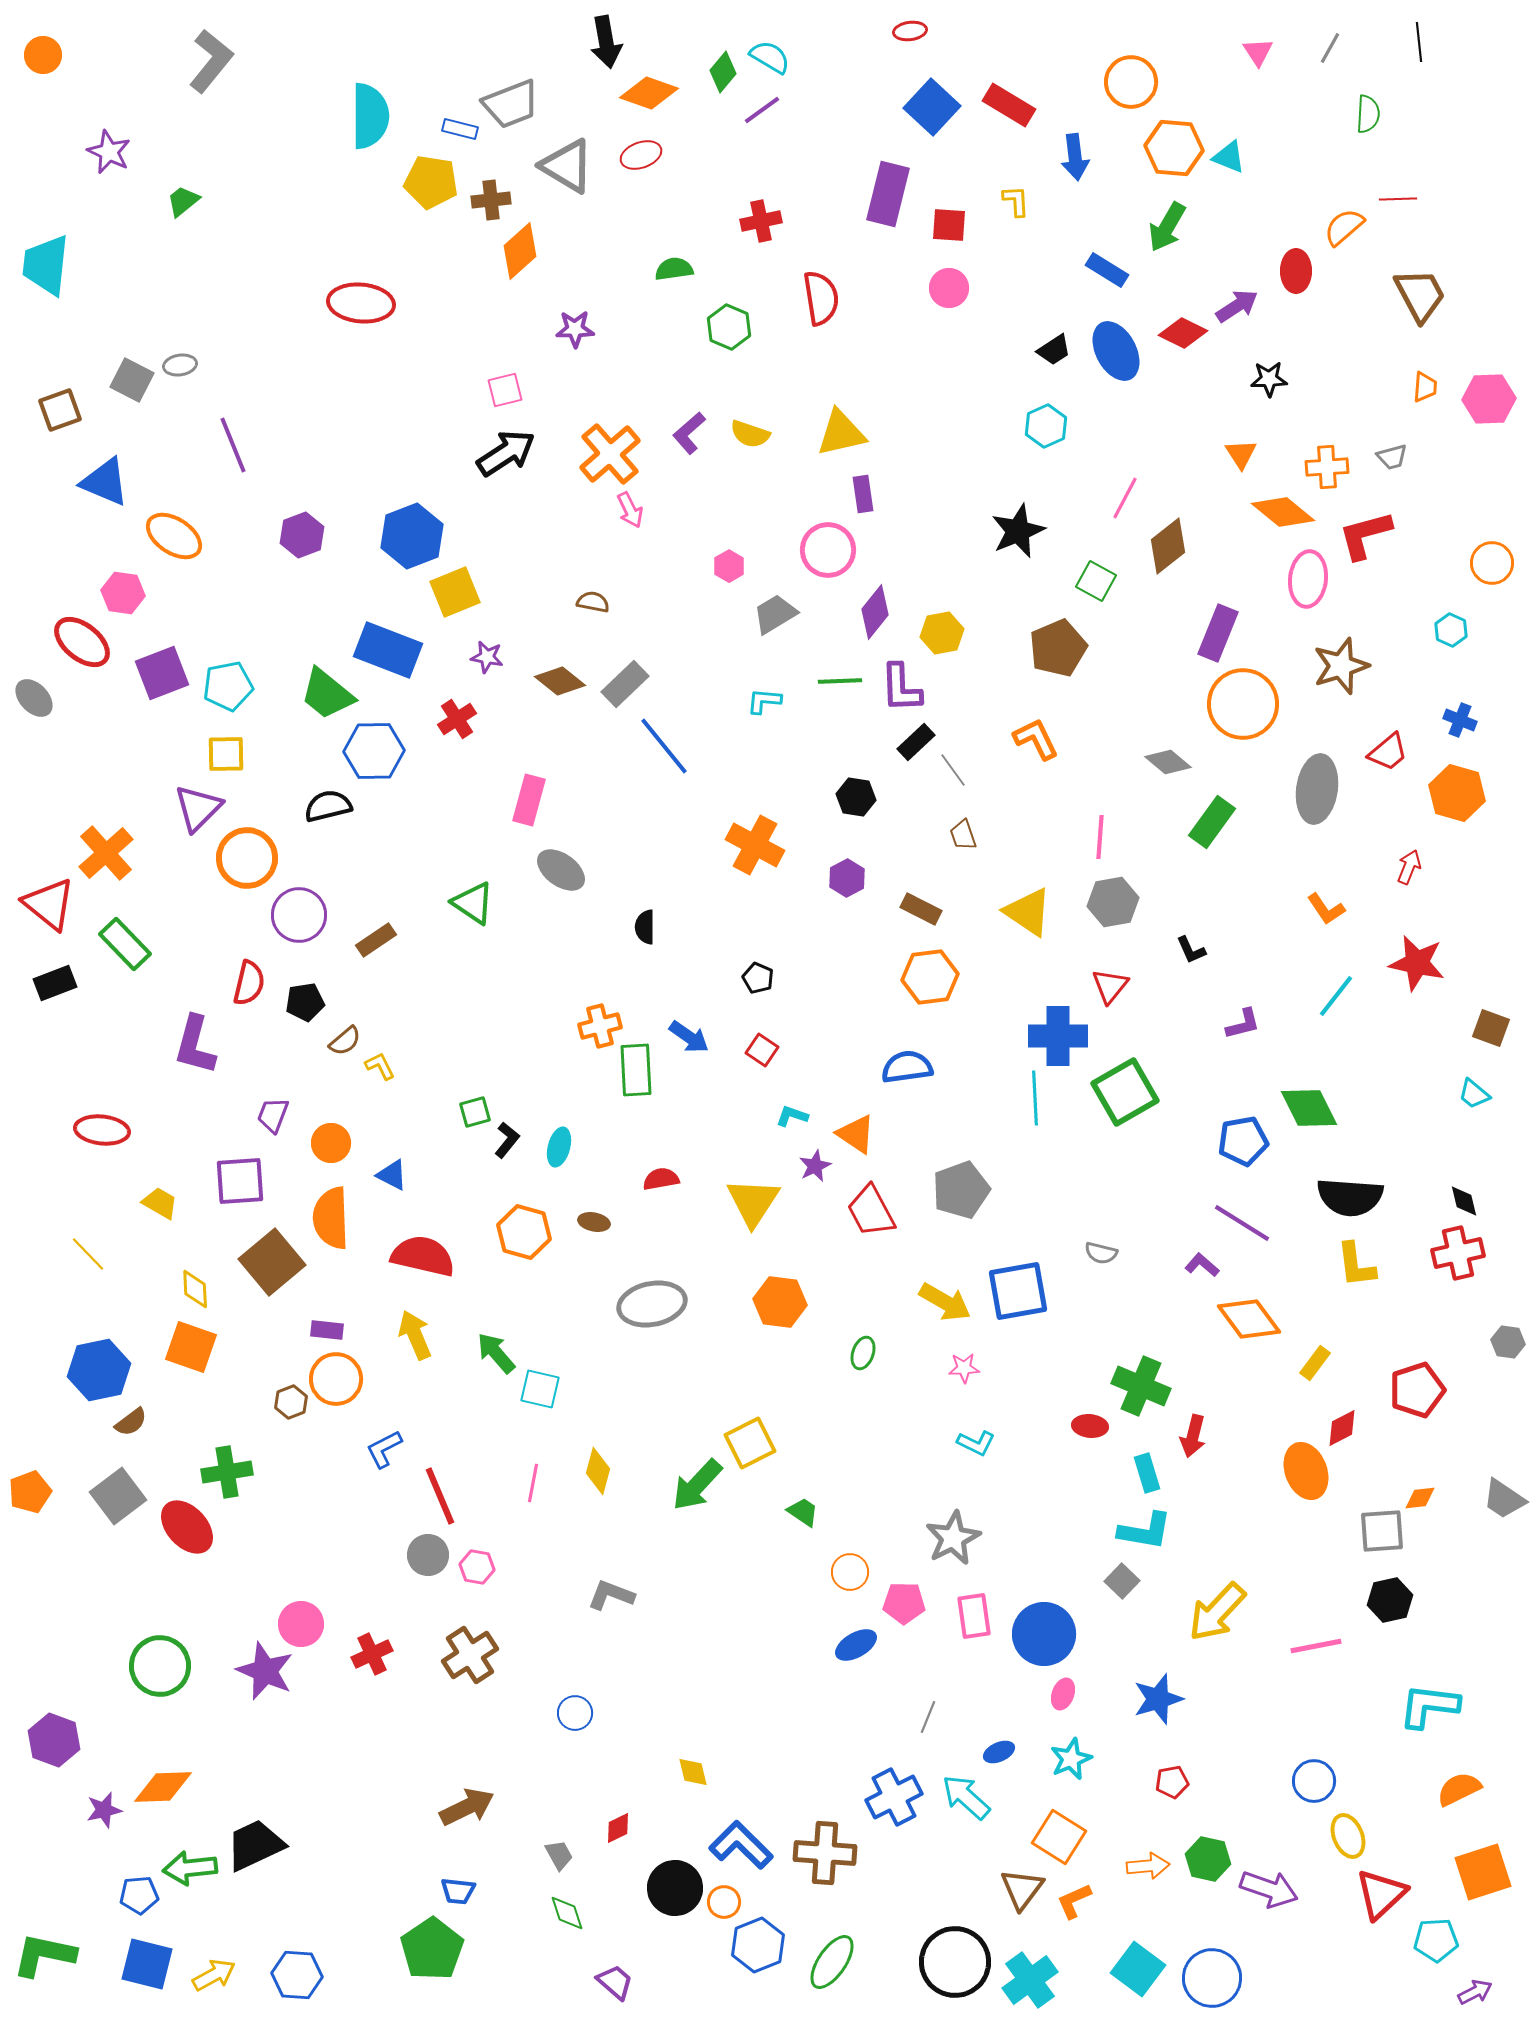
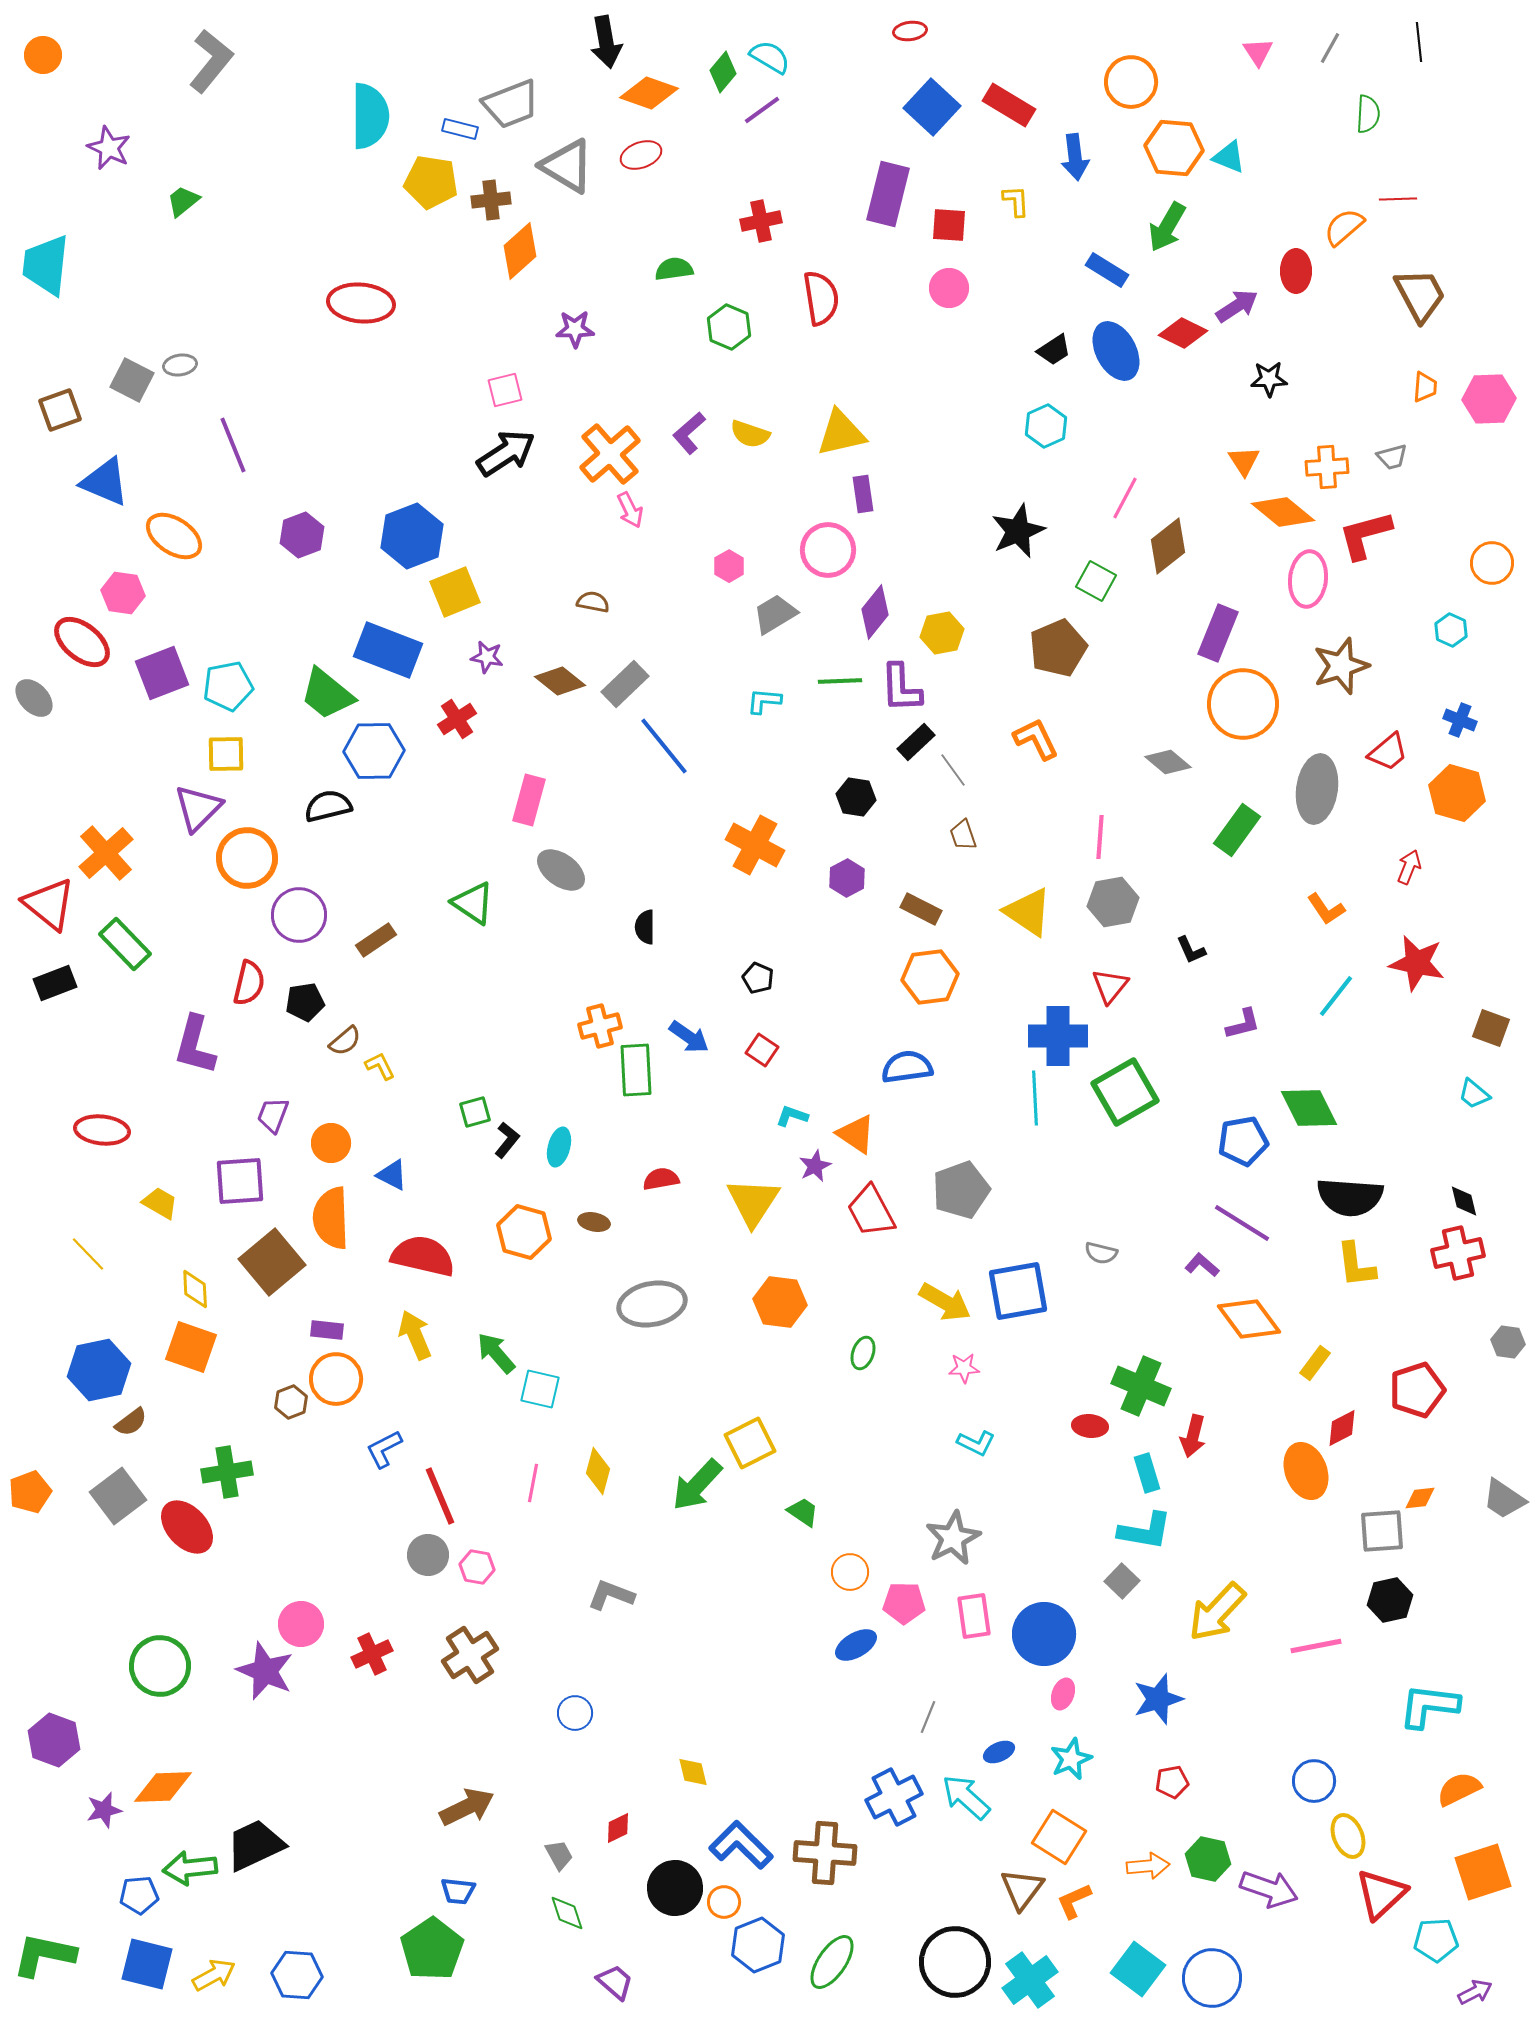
purple star at (109, 152): moved 4 px up
orange triangle at (1241, 454): moved 3 px right, 7 px down
green rectangle at (1212, 822): moved 25 px right, 8 px down
